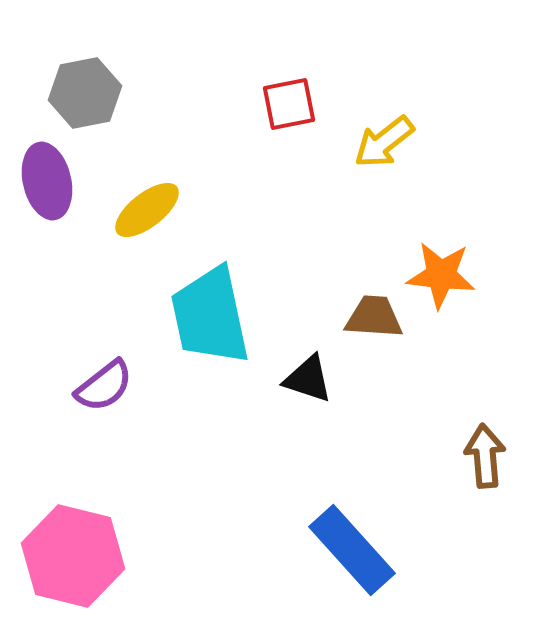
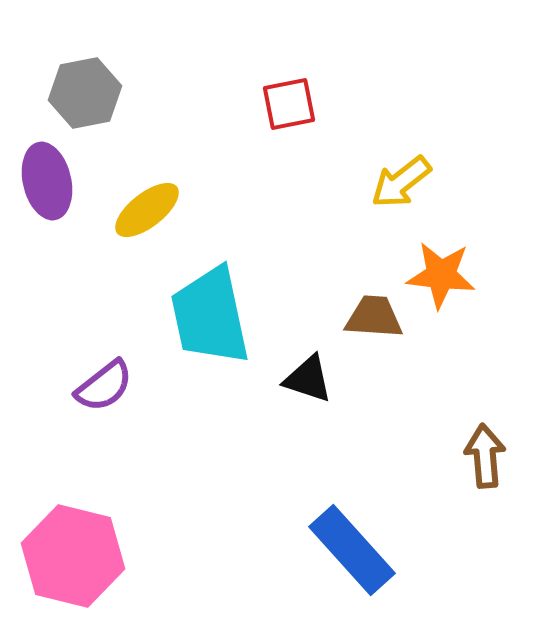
yellow arrow: moved 17 px right, 40 px down
